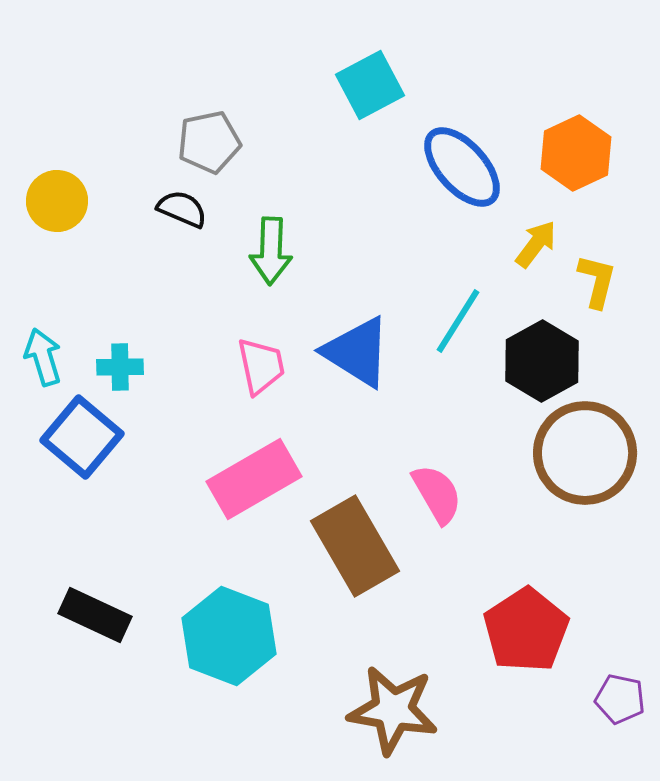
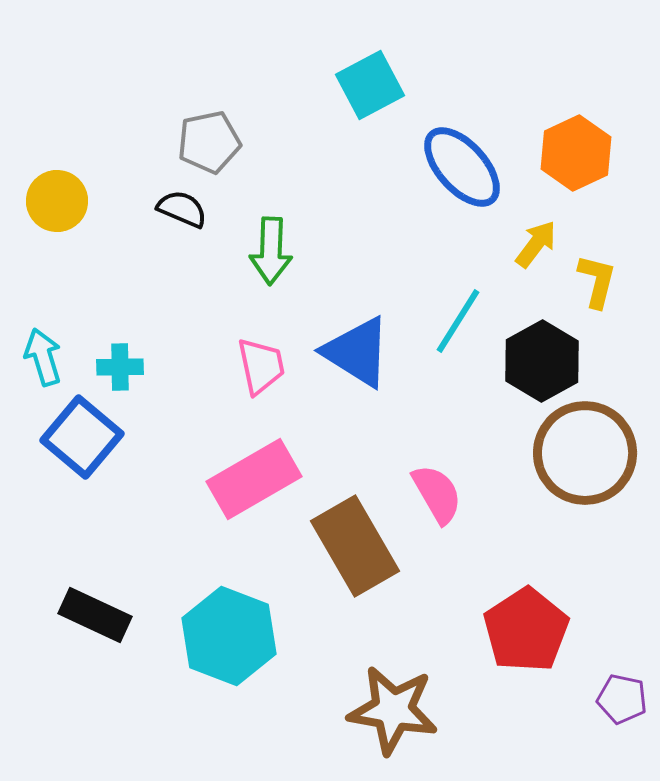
purple pentagon: moved 2 px right
